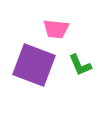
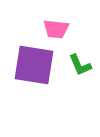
purple square: rotated 12 degrees counterclockwise
